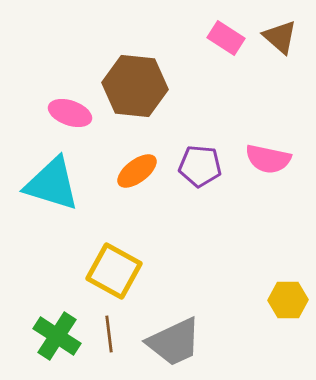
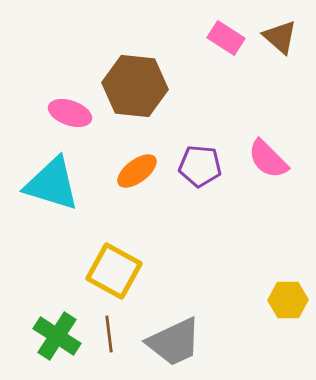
pink semicircle: rotated 33 degrees clockwise
